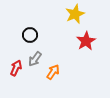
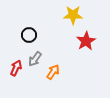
yellow star: moved 2 px left, 1 px down; rotated 24 degrees clockwise
black circle: moved 1 px left
